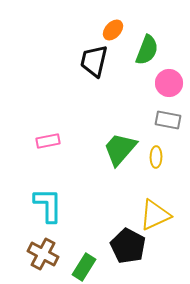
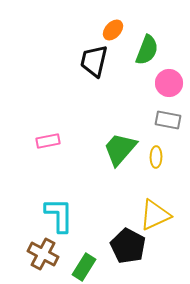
cyan L-shape: moved 11 px right, 10 px down
